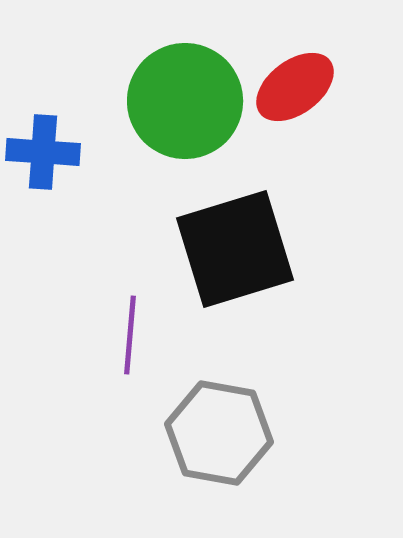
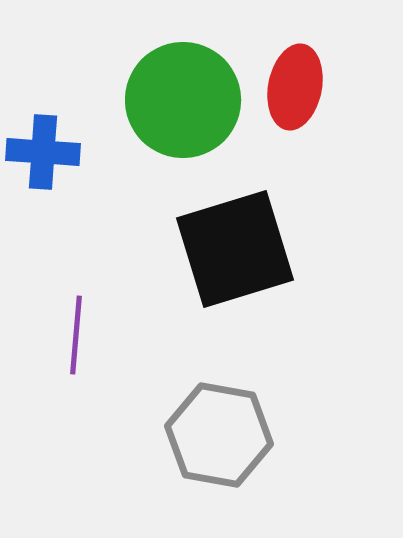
red ellipse: rotated 42 degrees counterclockwise
green circle: moved 2 px left, 1 px up
purple line: moved 54 px left
gray hexagon: moved 2 px down
